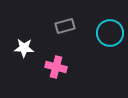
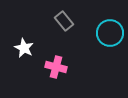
gray rectangle: moved 1 px left, 5 px up; rotated 66 degrees clockwise
white star: rotated 24 degrees clockwise
